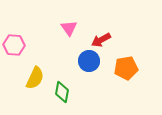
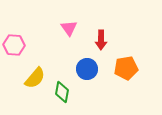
red arrow: rotated 60 degrees counterclockwise
blue circle: moved 2 px left, 8 px down
yellow semicircle: rotated 15 degrees clockwise
